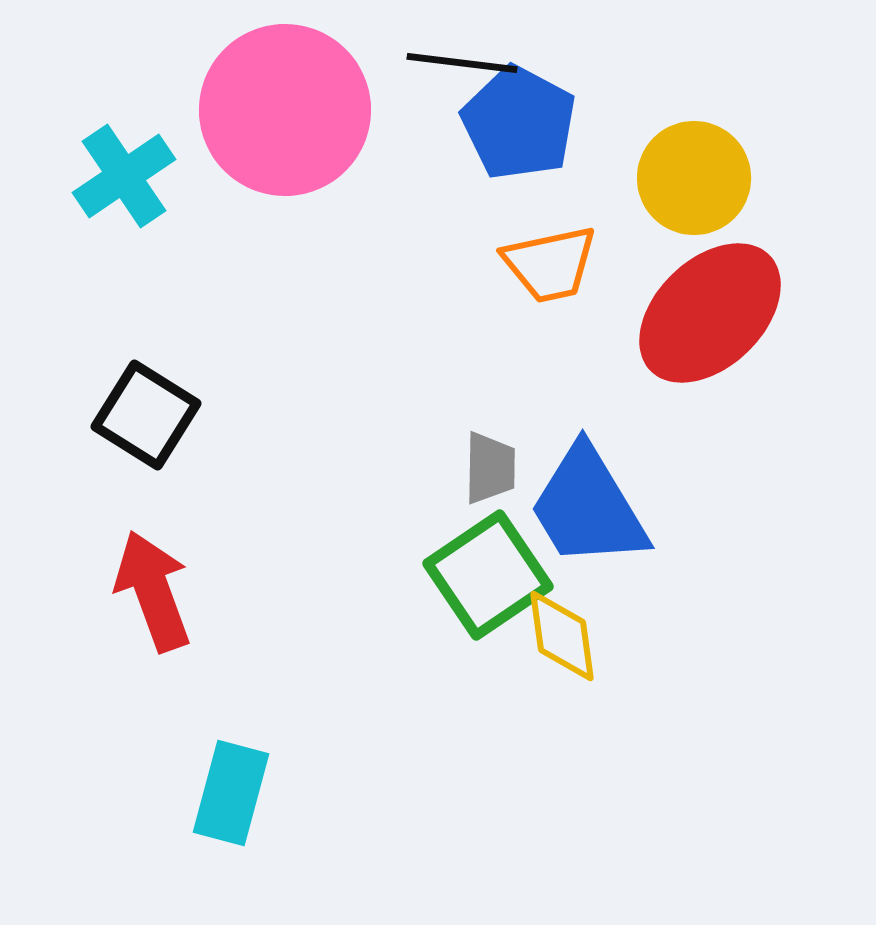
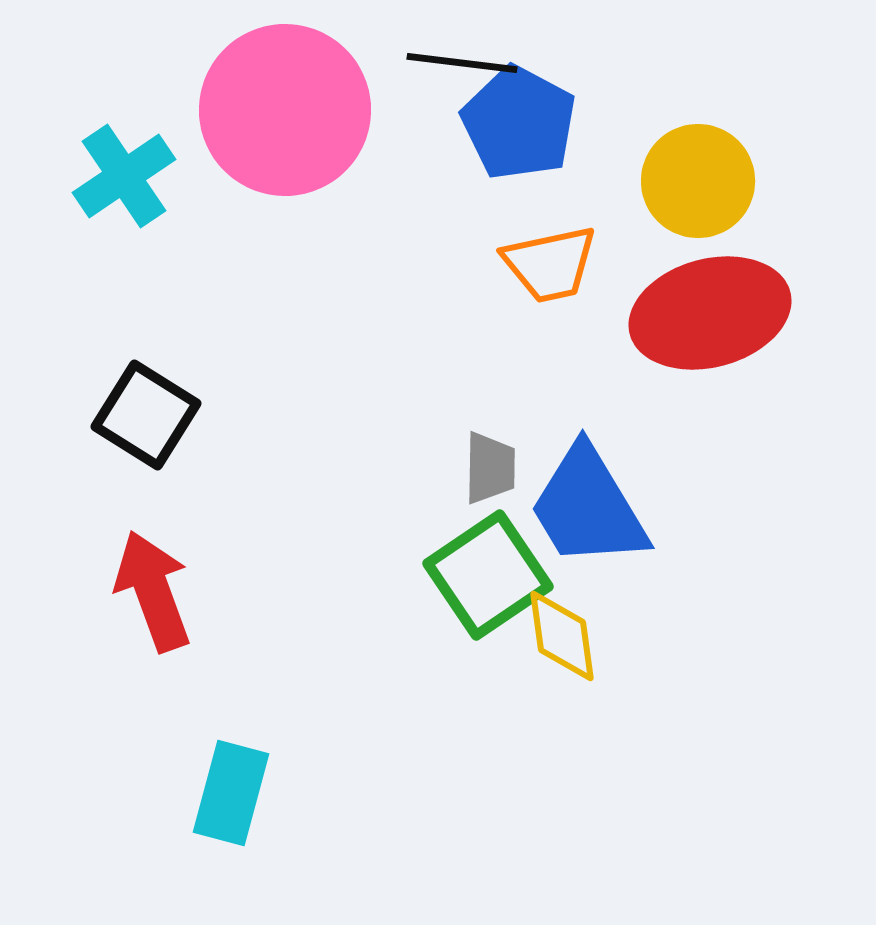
yellow circle: moved 4 px right, 3 px down
red ellipse: rotated 29 degrees clockwise
